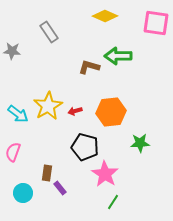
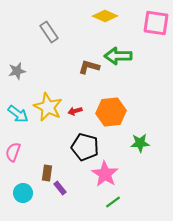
gray star: moved 5 px right, 20 px down; rotated 18 degrees counterclockwise
yellow star: moved 1 px down; rotated 16 degrees counterclockwise
green line: rotated 21 degrees clockwise
